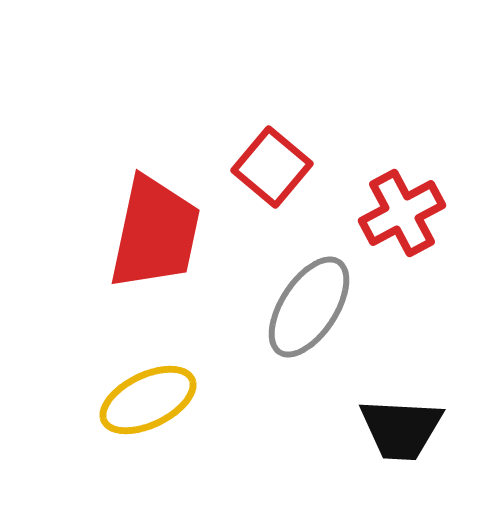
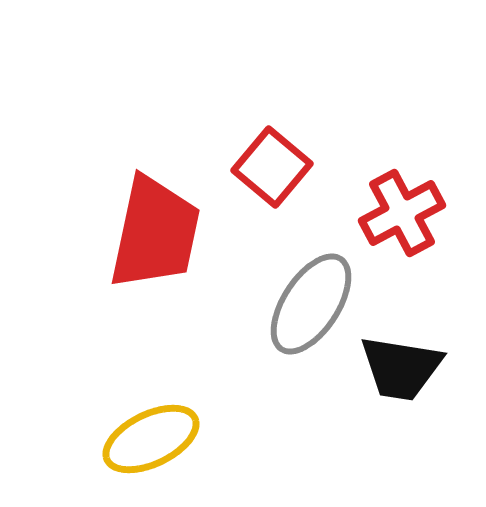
gray ellipse: moved 2 px right, 3 px up
yellow ellipse: moved 3 px right, 39 px down
black trapezoid: moved 61 px up; rotated 6 degrees clockwise
